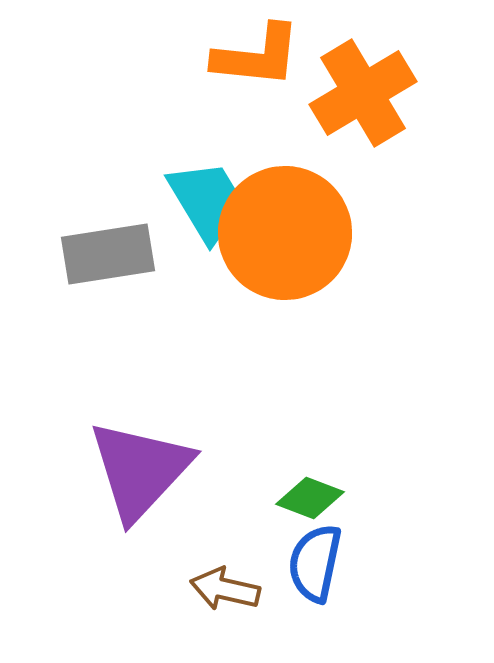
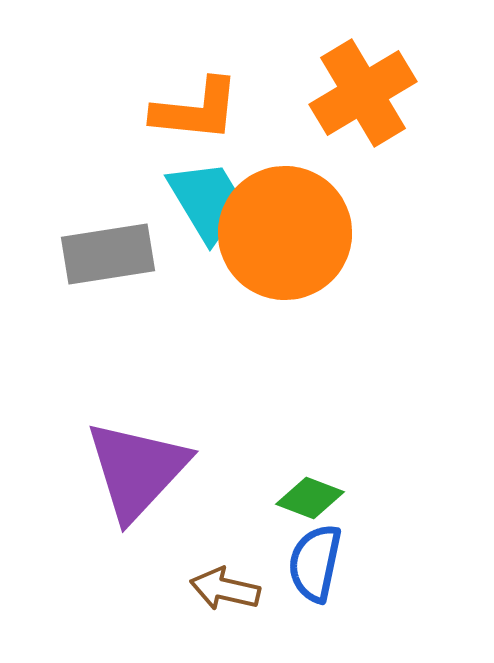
orange L-shape: moved 61 px left, 54 px down
purple triangle: moved 3 px left
